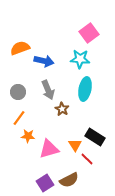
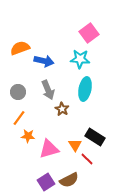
purple square: moved 1 px right, 1 px up
